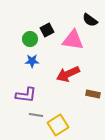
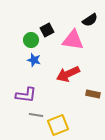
black semicircle: rotated 70 degrees counterclockwise
green circle: moved 1 px right, 1 px down
blue star: moved 2 px right, 1 px up; rotated 16 degrees clockwise
yellow square: rotated 10 degrees clockwise
